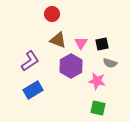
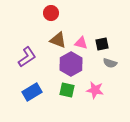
red circle: moved 1 px left, 1 px up
pink triangle: rotated 48 degrees counterclockwise
purple L-shape: moved 3 px left, 4 px up
purple hexagon: moved 2 px up
pink star: moved 2 px left, 9 px down
blue rectangle: moved 1 px left, 2 px down
green square: moved 31 px left, 18 px up
